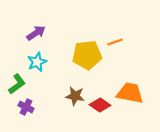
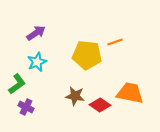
yellow pentagon: rotated 12 degrees clockwise
